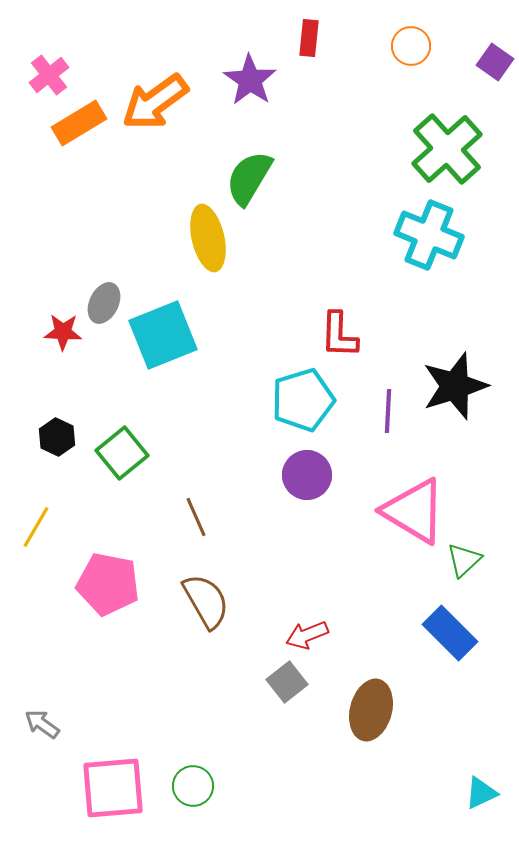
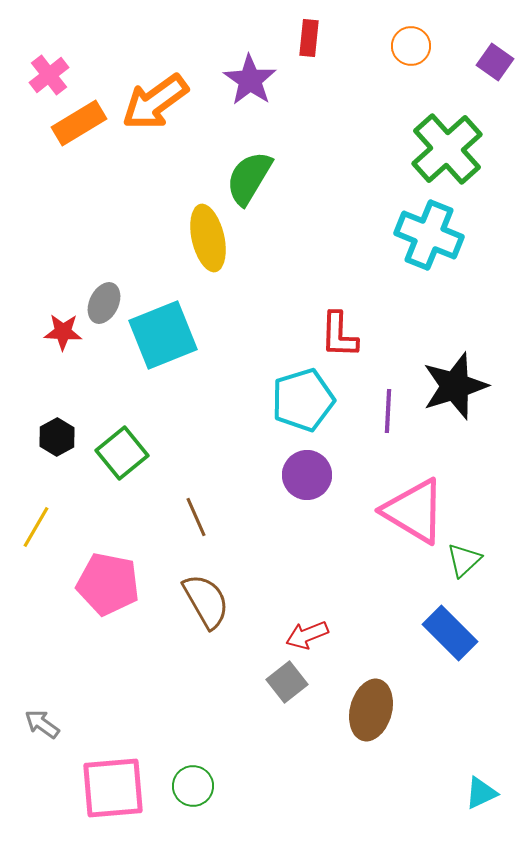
black hexagon: rotated 6 degrees clockwise
